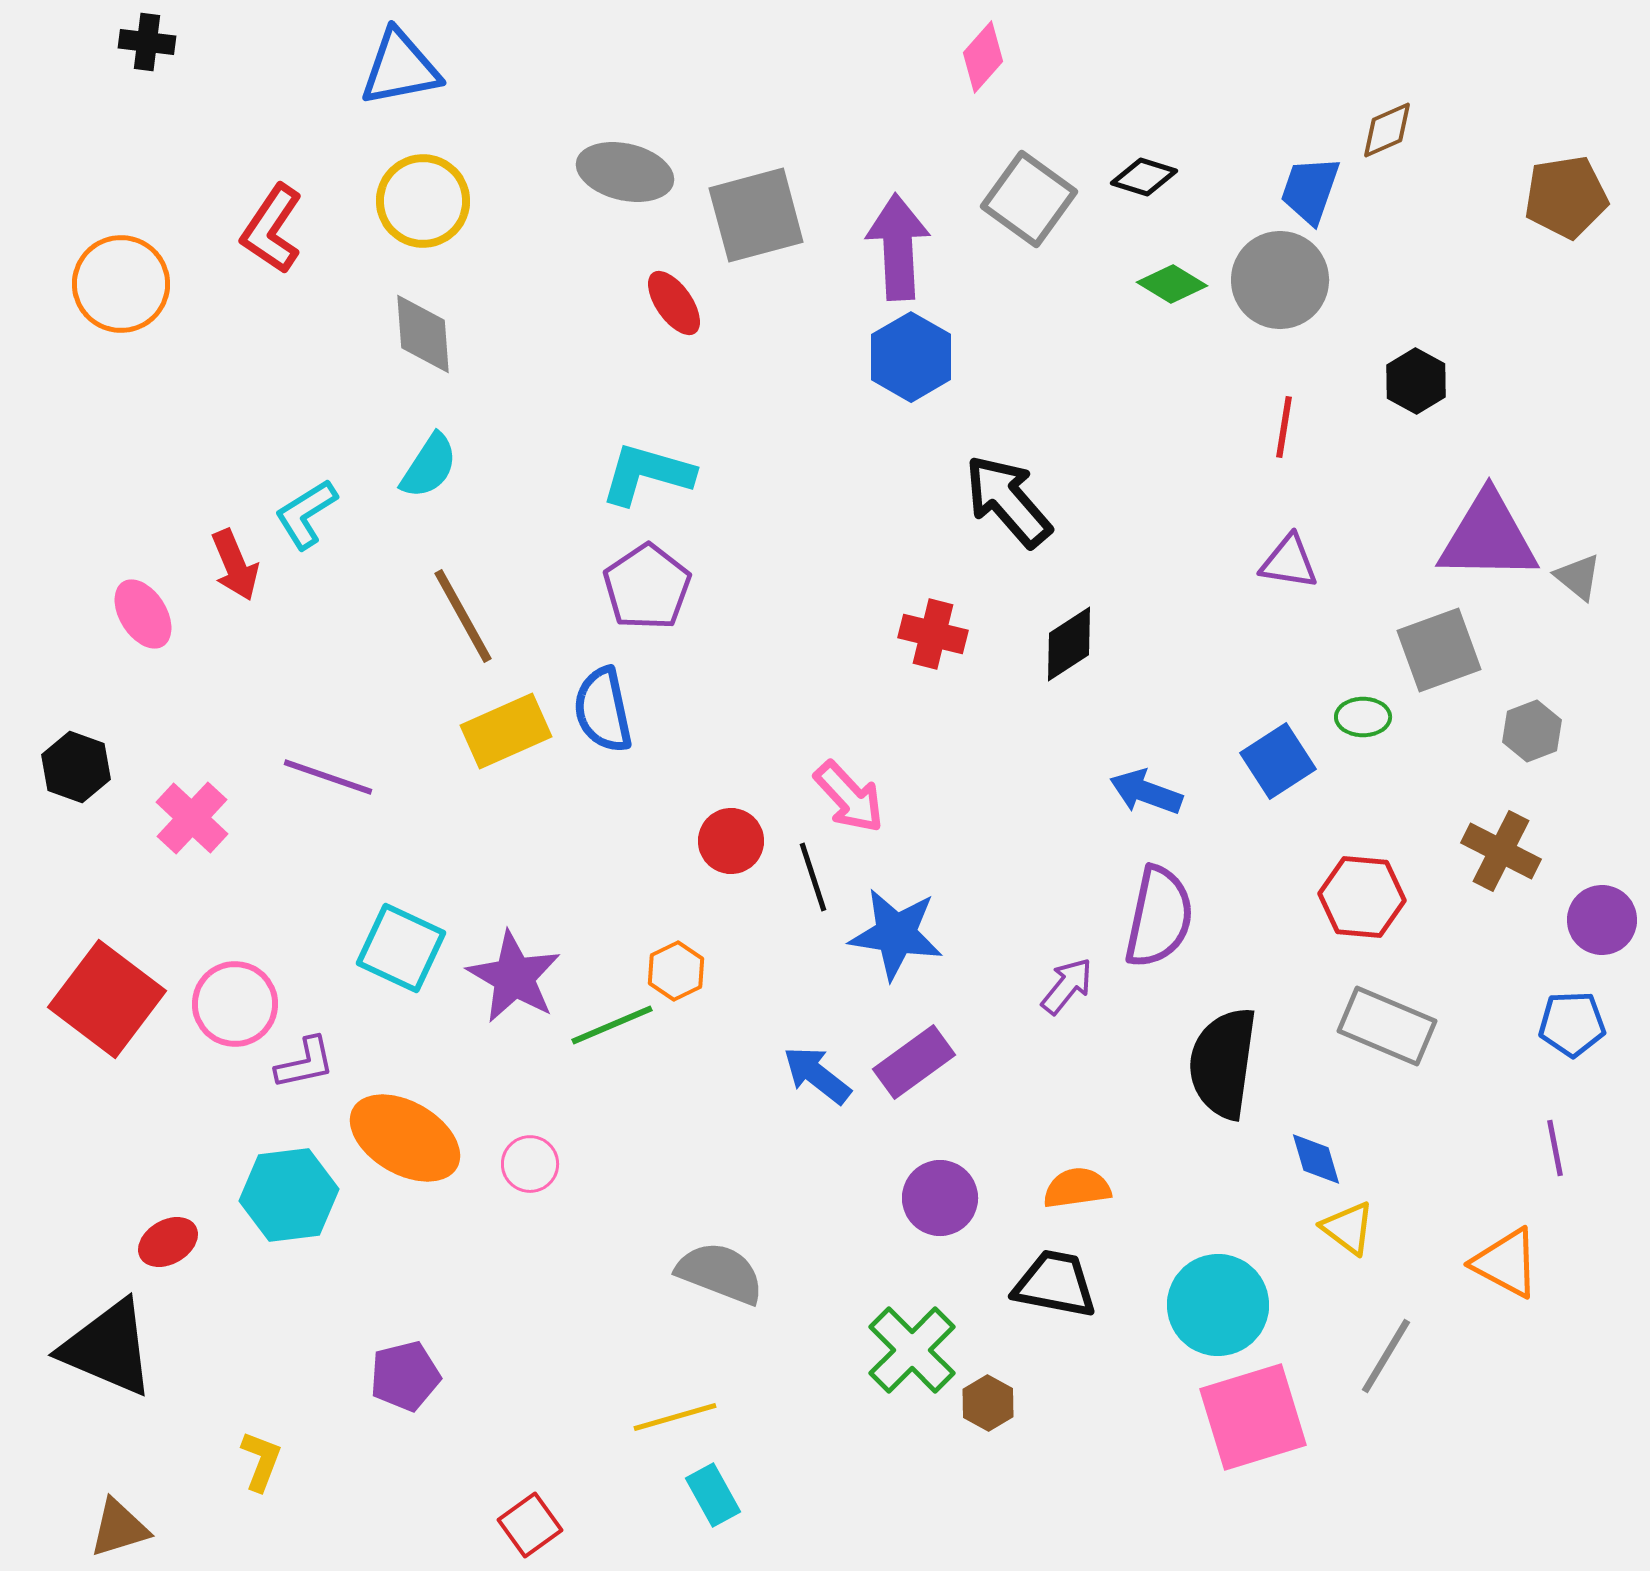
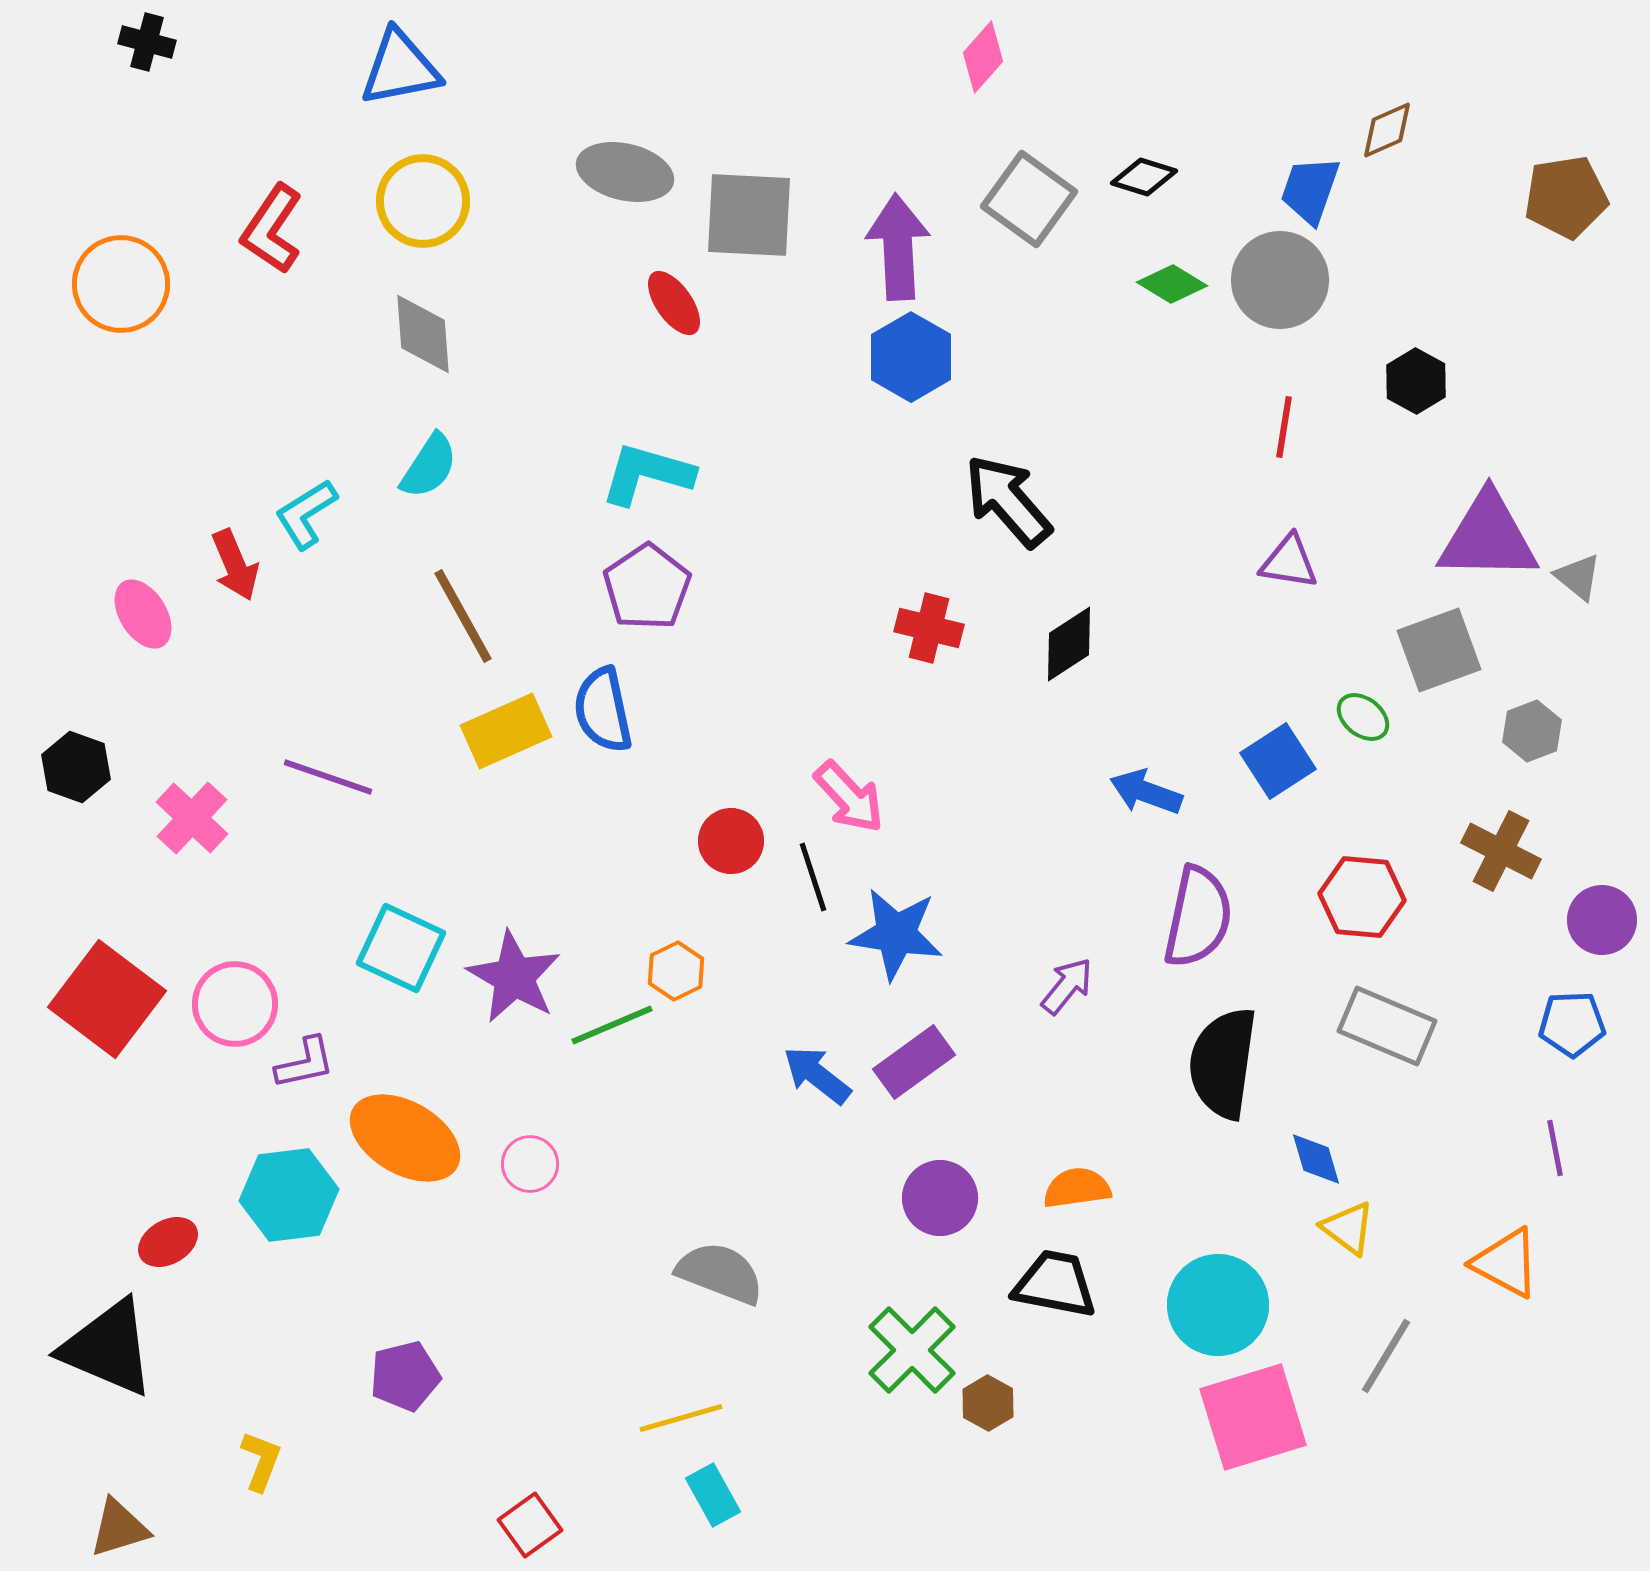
black cross at (147, 42): rotated 8 degrees clockwise
gray square at (756, 215): moved 7 px left; rotated 18 degrees clockwise
red cross at (933, 634): moved 4 px left, 6 px up
green ellipse at (1363, 717): rotated 38 degrees clockwise
purple semicircle at (1159, 917): moved 39 px right
yellow line at (675, 1417): moved 6 px right, 1 px down
